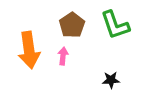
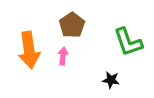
green L-shape: moved 13 px right, 17 px down
black star: rotated 12 degrees clockwise
